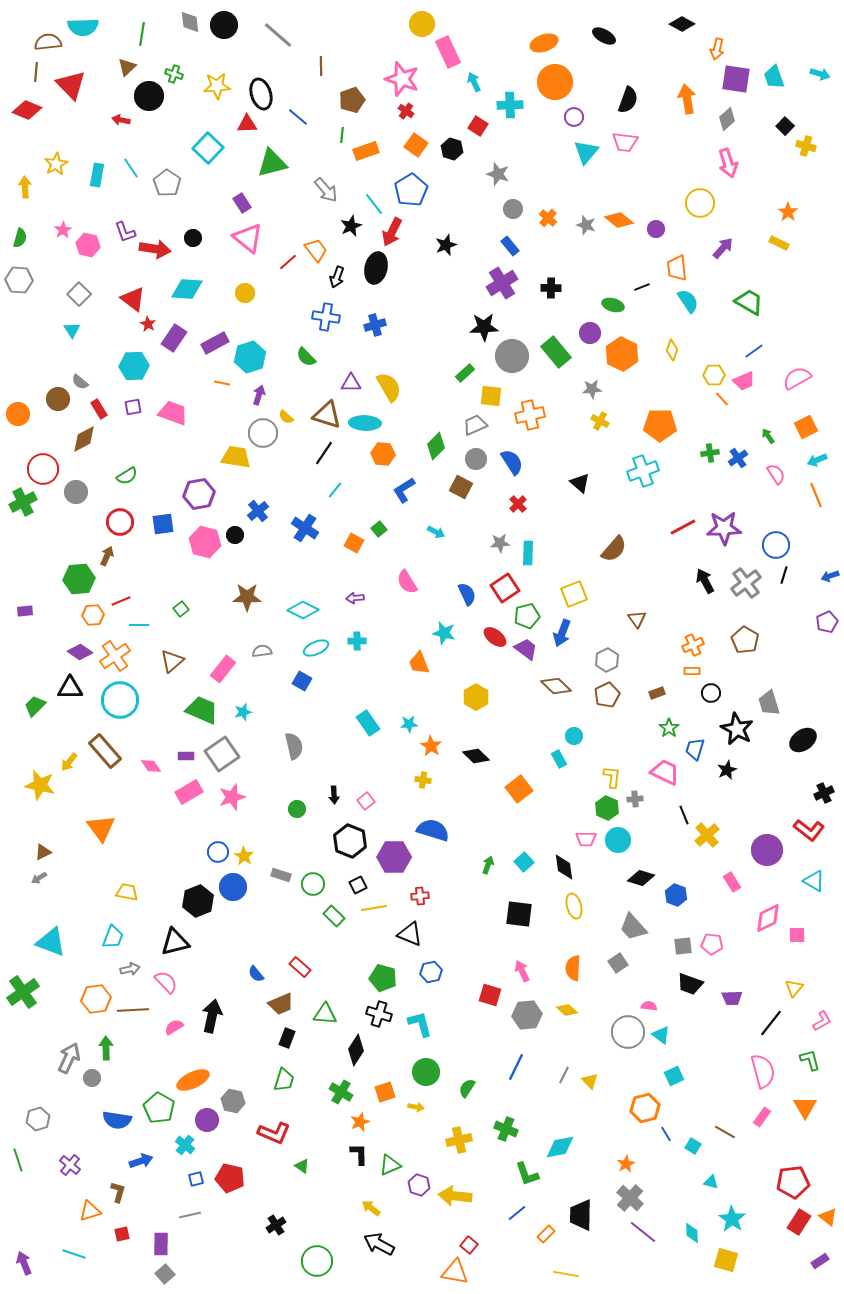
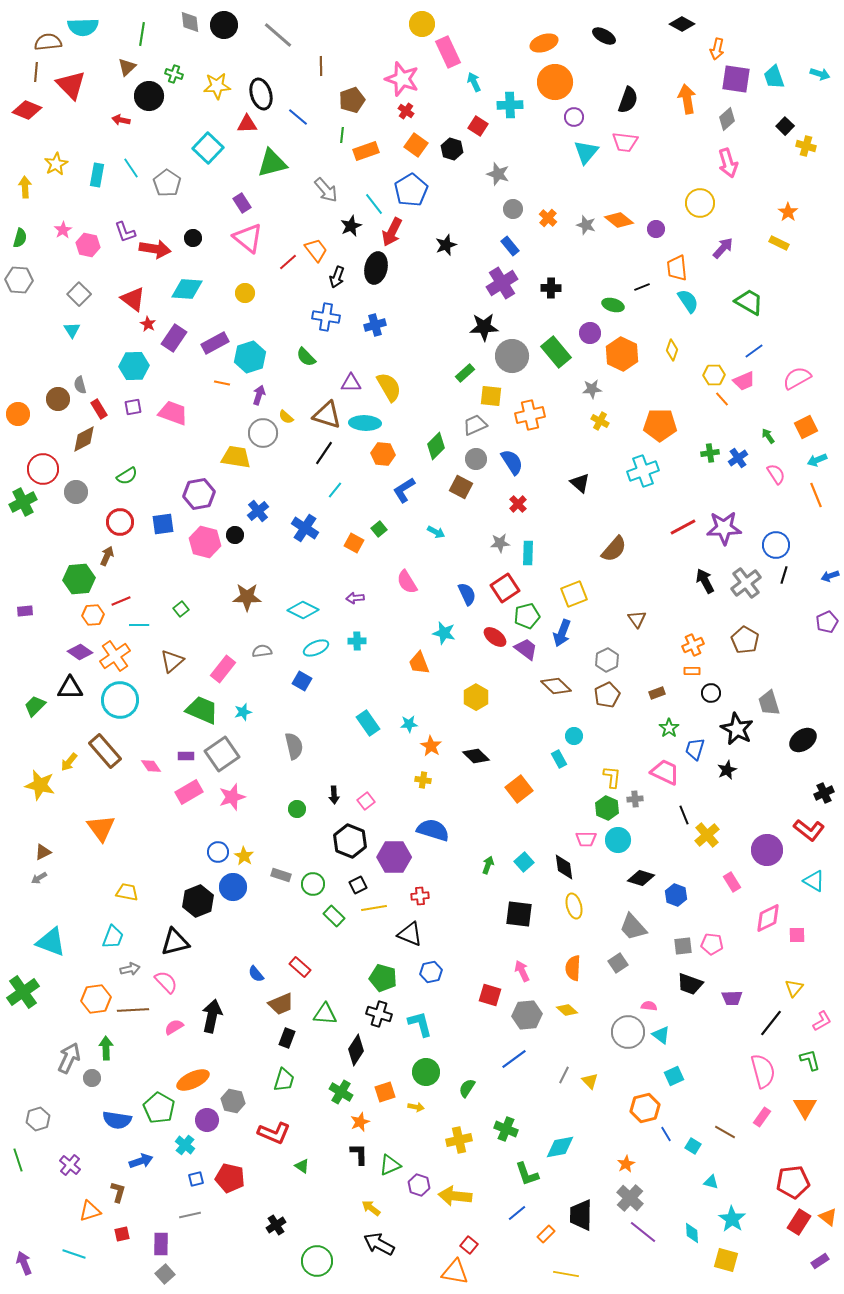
gray semicircle at (80, 382): moved 3 px down; rotated 36 degrees clockwise
blue line at (516, 1067): moved 2 px left, 8 px up; rotated 28 degrees clockwise
